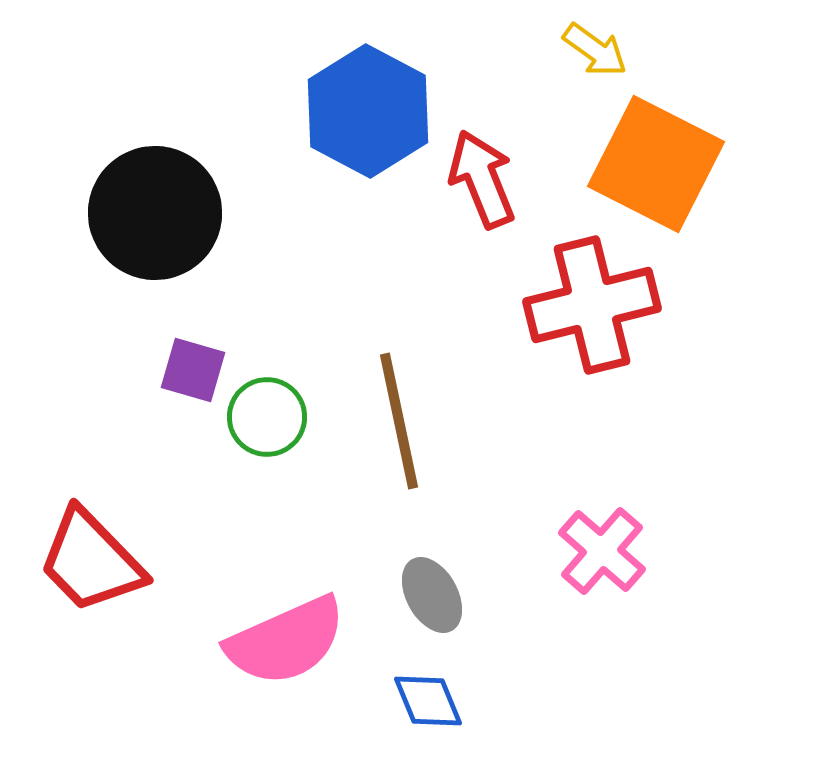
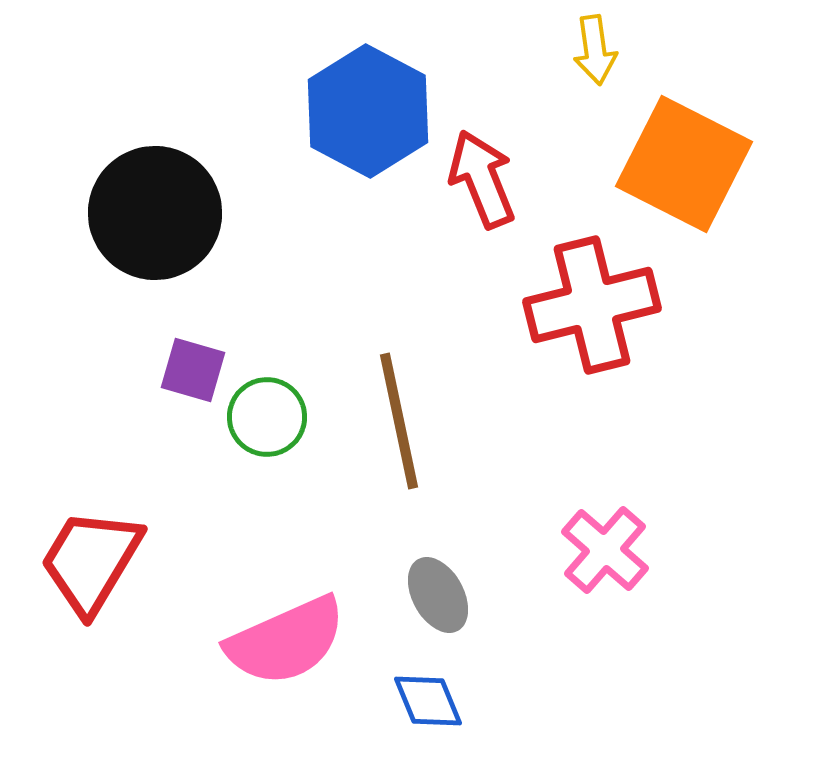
yellow arrow: rotated 46 degrees clockwise
orange square: moved 28 px right
pink cross: moved 3 px right, 1 px up
red trapezoid: rotated 75 degrees clockwise
gray ellipse: moved 6 px right
